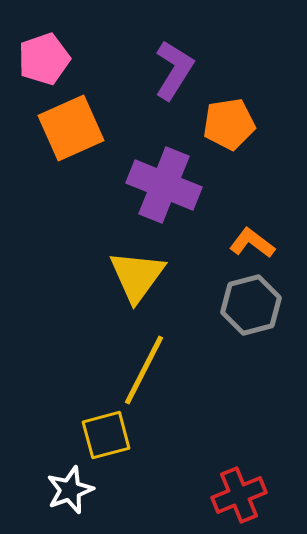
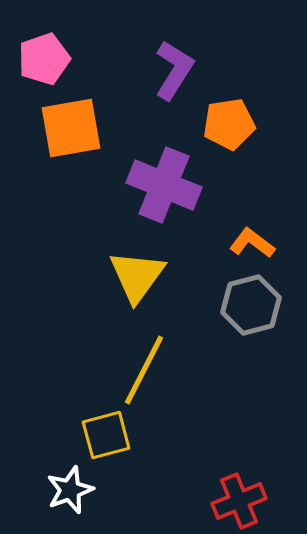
orange square: rotated 14 degrees clockwise
red cross: moved 6 px down
